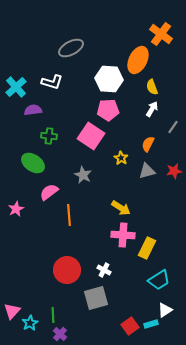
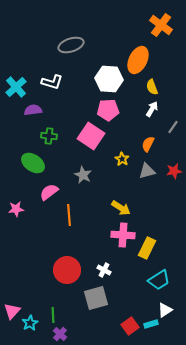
orange cross: moved 9 px up
gray ellipse: moved 3 px up; rotated 10 degrees clockwise
yellow star: moved 1 px right, 1 px down
pink star: rotated 21 degrees clockwise
